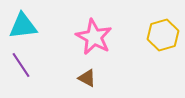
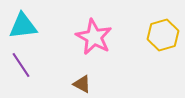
brown triangle: moved 5 px left, 6 px down
